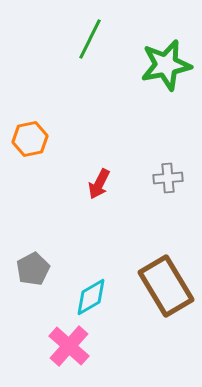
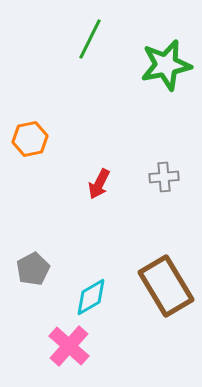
gray cross: moved 4 px left, 1 px up
